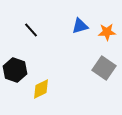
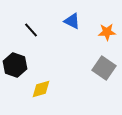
blue triangle: moved 8 px left, 5 px up; rotated 42 degrees clockwise
black hexagon: moved 5 px up
yellow diamond: rotated 10 degrees clockwise
